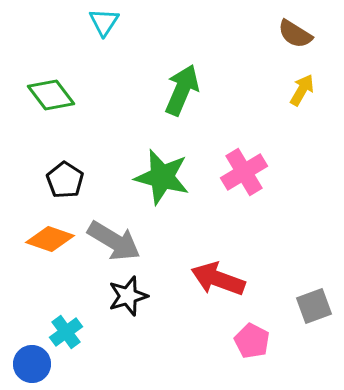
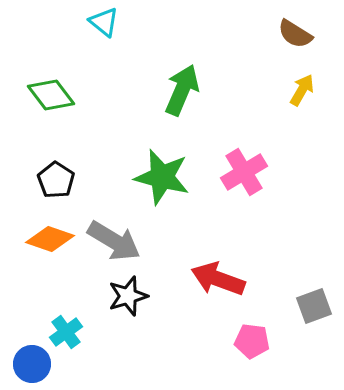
cyan triangle: rotated 24 degrees counterclockwise
black pentagon: moved 9 px left
pink pentagon: rotated 20 degrees counterclockwise
